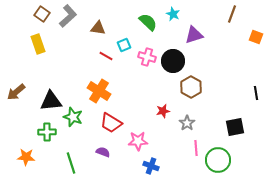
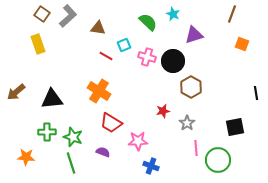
orange square: moved 14 px left, 7 px down
black triangle: moved 1 px right, 2 px up
green star: moved 20 px down
